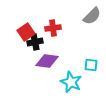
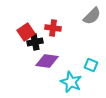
red cross: rotated 14 degrees clockwise
cyan square: rotated 16 degrees clockwise
